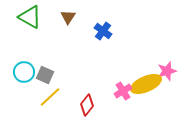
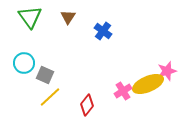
green triangle: rotated 25 degrees clockwise
cyan circle: moved 9 px up
yellow ellipse: moved 2 px right
